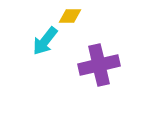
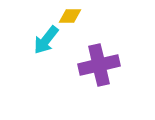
cyan arrow: moved 1 px right, 1 px up
